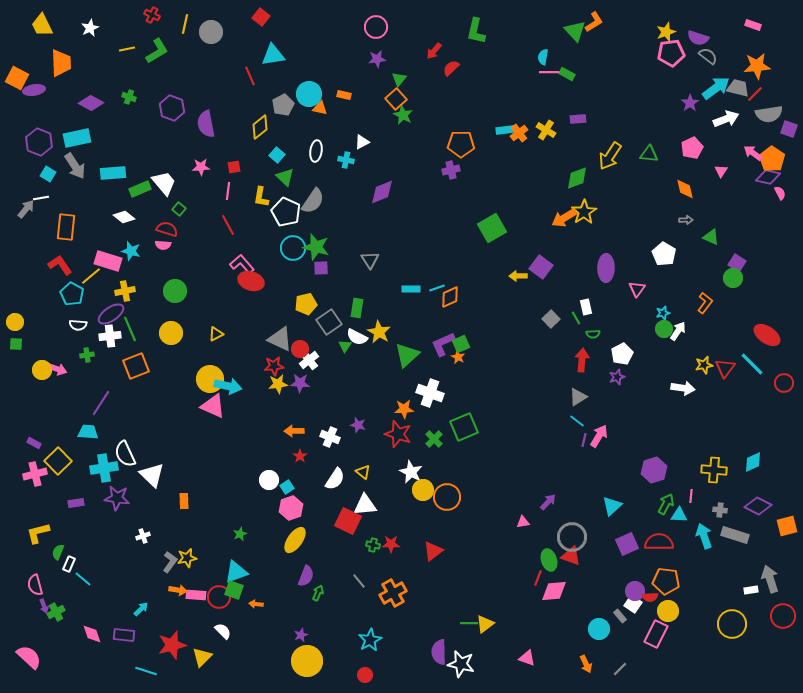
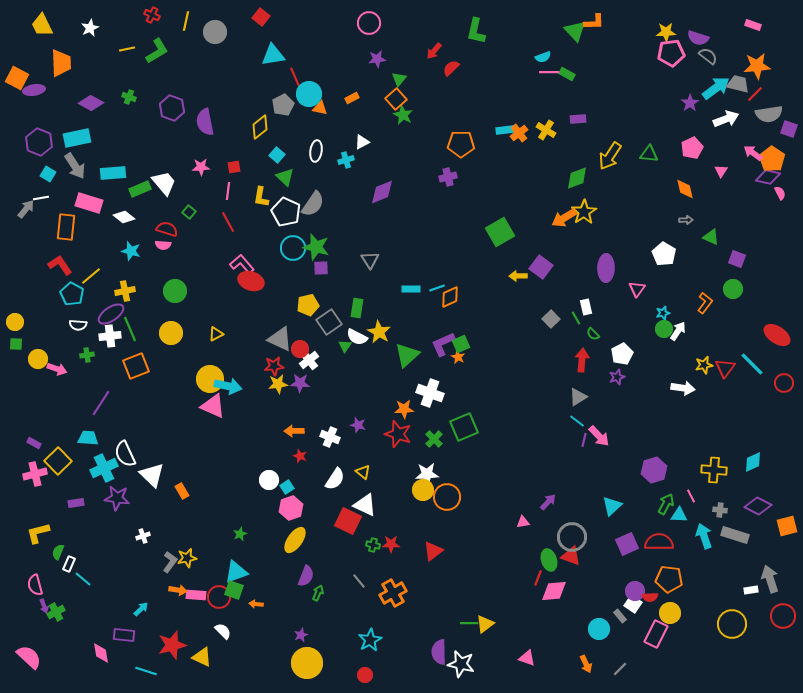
orange L-shape at (594, 22): rotated 30 degrees clockwise
yellow line at (185, 24): moved 1 px right, 3 px up
pink circle at (376, 27): moved 7 px left, 4 px up
gray circle at (211, 32): moved 4 px right
yellow star at (666, 32): rotated 18 degrees clockwise
cyan semicircle at (543, 57): rotated 119 degrees counterclockwise
red line at (250, 76): moved 45 px right, 1 px down
gray trapezoid at (738, 88): moved 4 px up
orange rectangle at (344, 95): moved 8 px right, 3 px down; rotated 40 degrees counterclockwise
purple semicircle at (206, 124): moved 1 px left, 2 px up
cyan cross at (346, 160): rotated 28 degrees counterclockwise
purple cross at (451, 170): moved 3 px left, 7 px down
gray semicircle at (313, 201): moved 3 px down
green square at (179, 209): moved 10 px right, 3 px down
red line at (228, 225): moved 3 px up
green square at (492, 228): moved 8 px right, 4 px down
pink rectangle at (108, 261): moved 19 px left, 58 px up
purple square at (737, 263): moved 4 px up; rotated 12 degrees counterclockwise
green circle at (733, 278): moved 11 px down
yellow pentagon at (306, 304): moved 2 px right, 1 px down
green semicircle at (593, 334): rotated 48 degrees clockwise
red ellipse at (767, 335): moved 10 px right
yellow circle at (42, 370): moved 4 px left, 11 px up
cyan trapezoid at (88, 432): moved 6 px down
pink arrow at (599, 436): rotated 105 degrees clockwise
red star at (300, 456): rotated 16 degrees counterclockwise
cyan cross at (104, 468): rotated 16 degrees counterclockwise
white star at (411, 472): moved 16 px right, 2 px down; rotated 30 degrees counterclockwise
pink line at (691, 496): rotated 32 degrees counterclockwise
orange rectangle at (184, 501): moved 2 px left, 10 px up; rotated 28 degrees counterclockwise
white triangle at (365, 505): rotated 30 degrees clockwise
orange pentagon at (666, 581): moved 3 px right, 2 px up
yellow circle at (668, 611): moved 2 px right, 2 px down
pink diamond at (92, 634): moved 9 px right, 19 px down; rotated 10 degrees clockwise
yellow triangle at (202, 657): rotated 50 degrees counterclockwise
yellow circle at (307, 661): moved 2 px down
